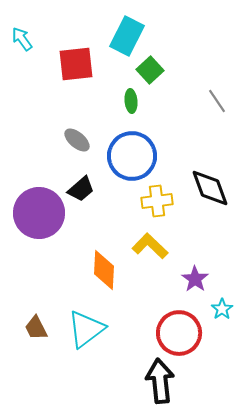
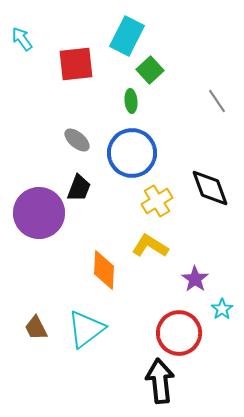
blue circle: moved 3 px up
black trapezoid: moved 2 px left, 1 px up; rotated 28 degrees counterclockwise
yellow cross: rotated 24 degrees counterclockwise
yellow L-shape: rotated 12 degrees counterclockwise
